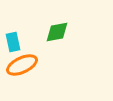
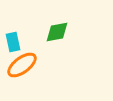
orange ellipse: rotated 12 degrees counterclockwise
